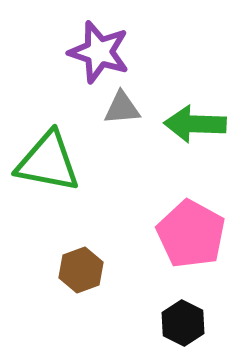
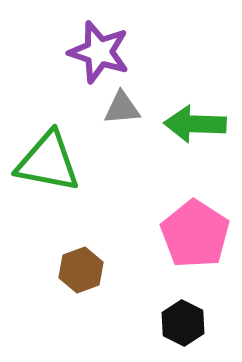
pink pentagon: moved 4 px right; rotated 4 degrees clockwise
